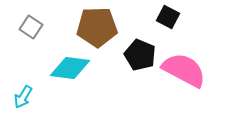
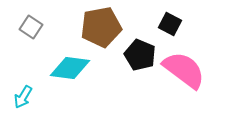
black square: moved 2 px right, 7 px down
brown pentagon: moved 4 px right; rotated 9 degrees counterclockwise
pink semicircle: rotated 9 degrees clockwise
